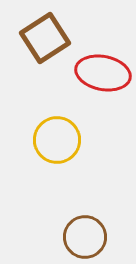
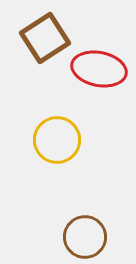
red ellipse: moved 4 px left, 4 px up
